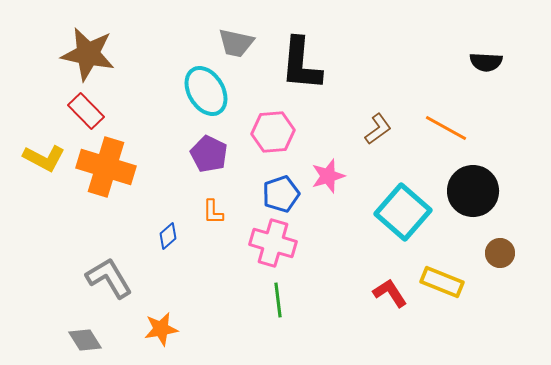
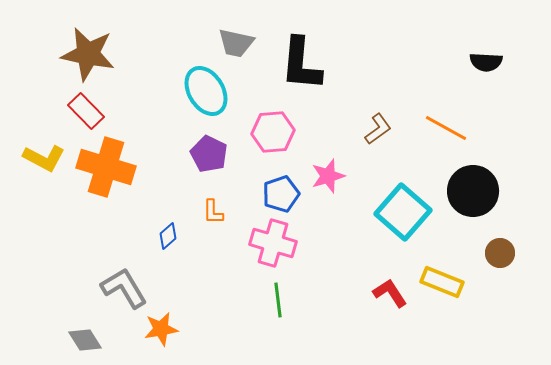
gray L-shape: moved 15 px right, 10 px down
